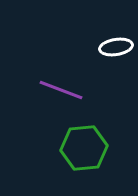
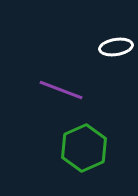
green hexagon: rotated 18 degrees counterclockwise
